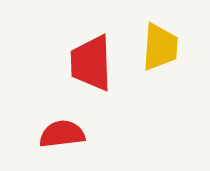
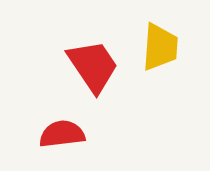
red trapezoid: moved 2 px right, 3 px down; rotated 148 degrees clockwise
